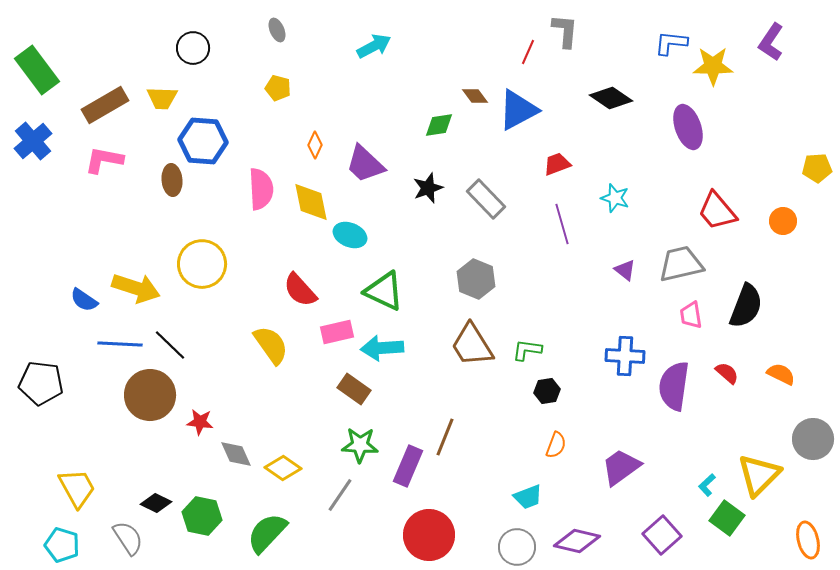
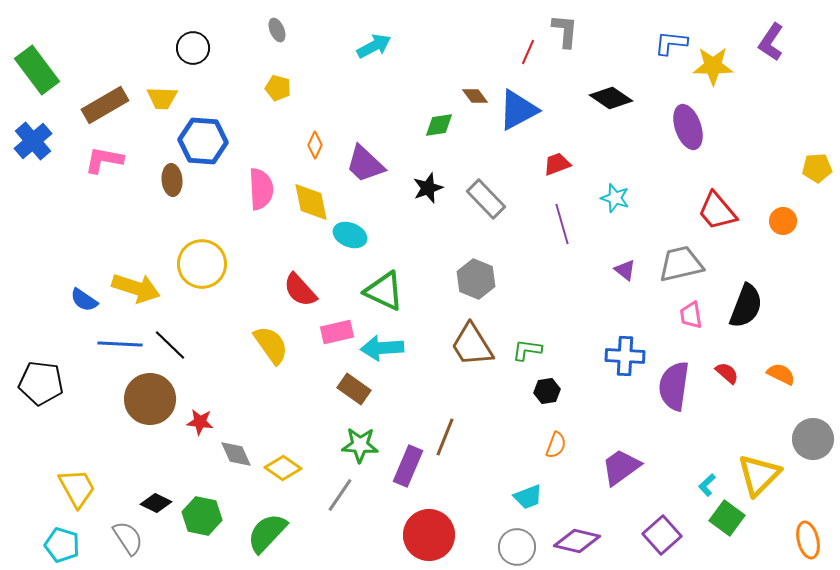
brown circle at (150, 395): moved 4 px down
